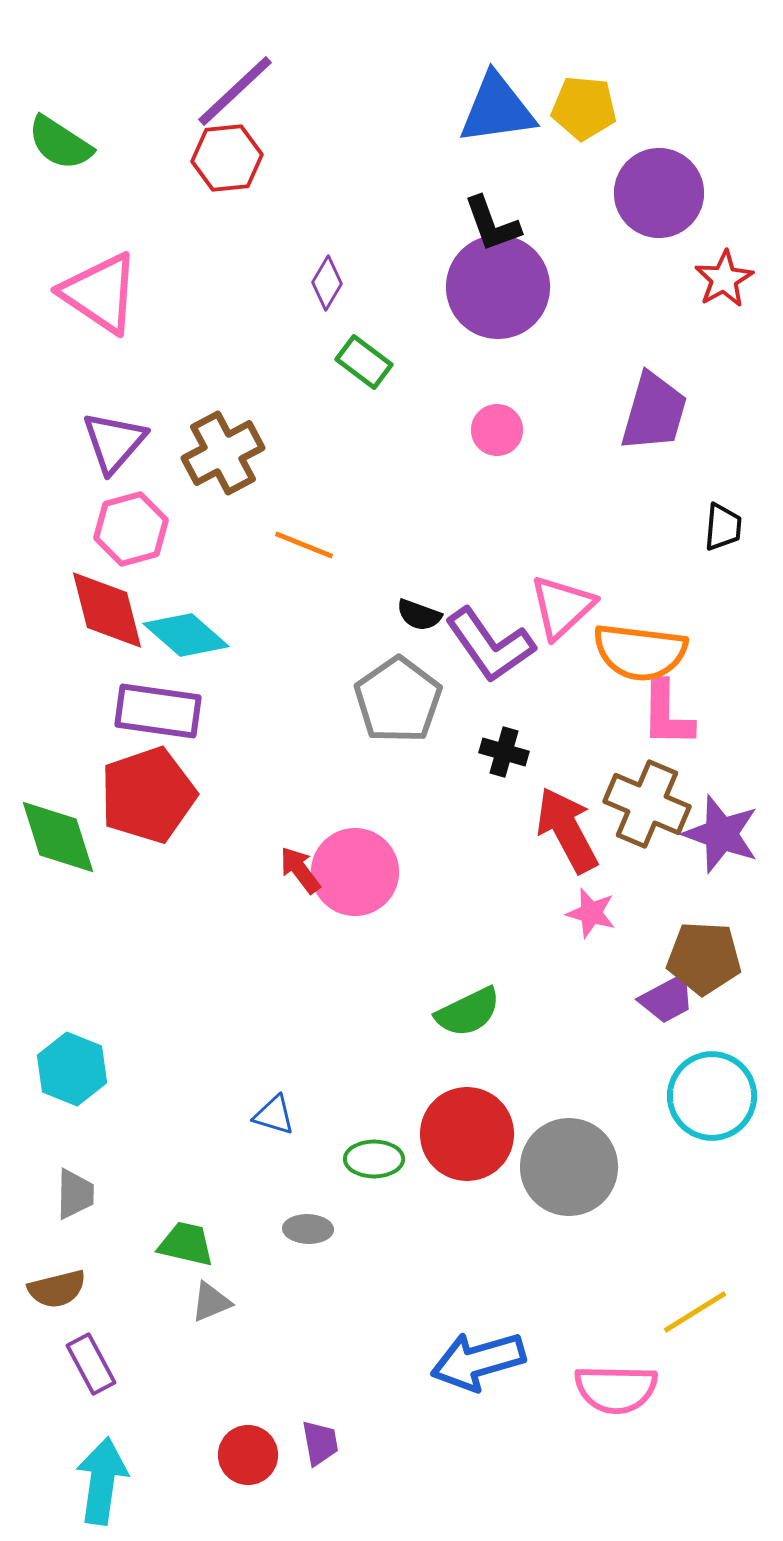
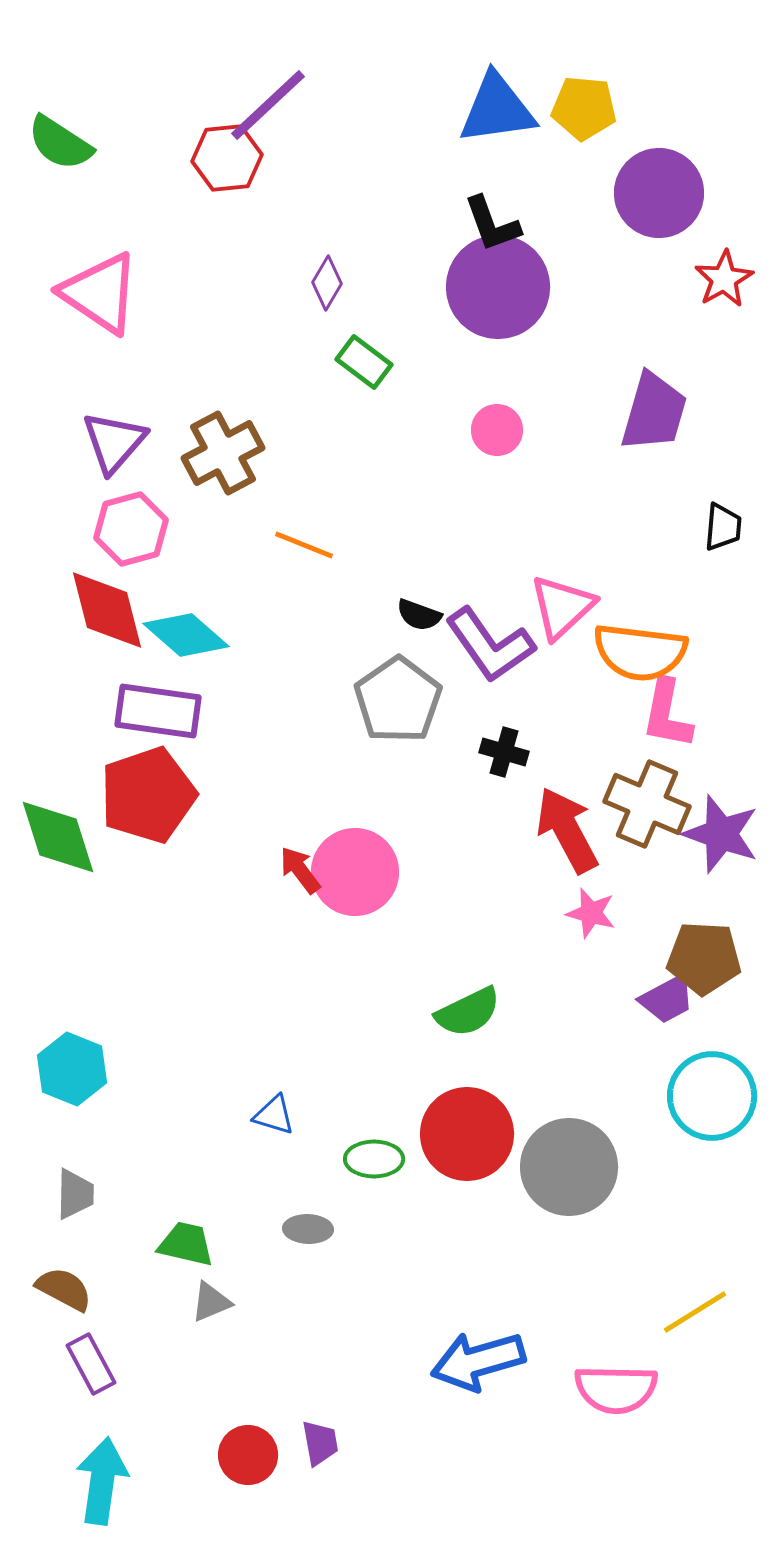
purple line at (235, 91): moved 33 px right, 14 px down
pink L-shape at (667, 714): rotated 10 degrees clockwise
brown semicircle at (57, 1289): moved 7 px right; rotated 138 degrees counterclockwise
